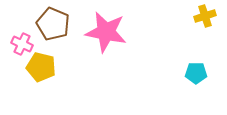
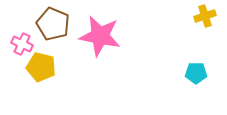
pink star: moved 6 px left, 4 px down
